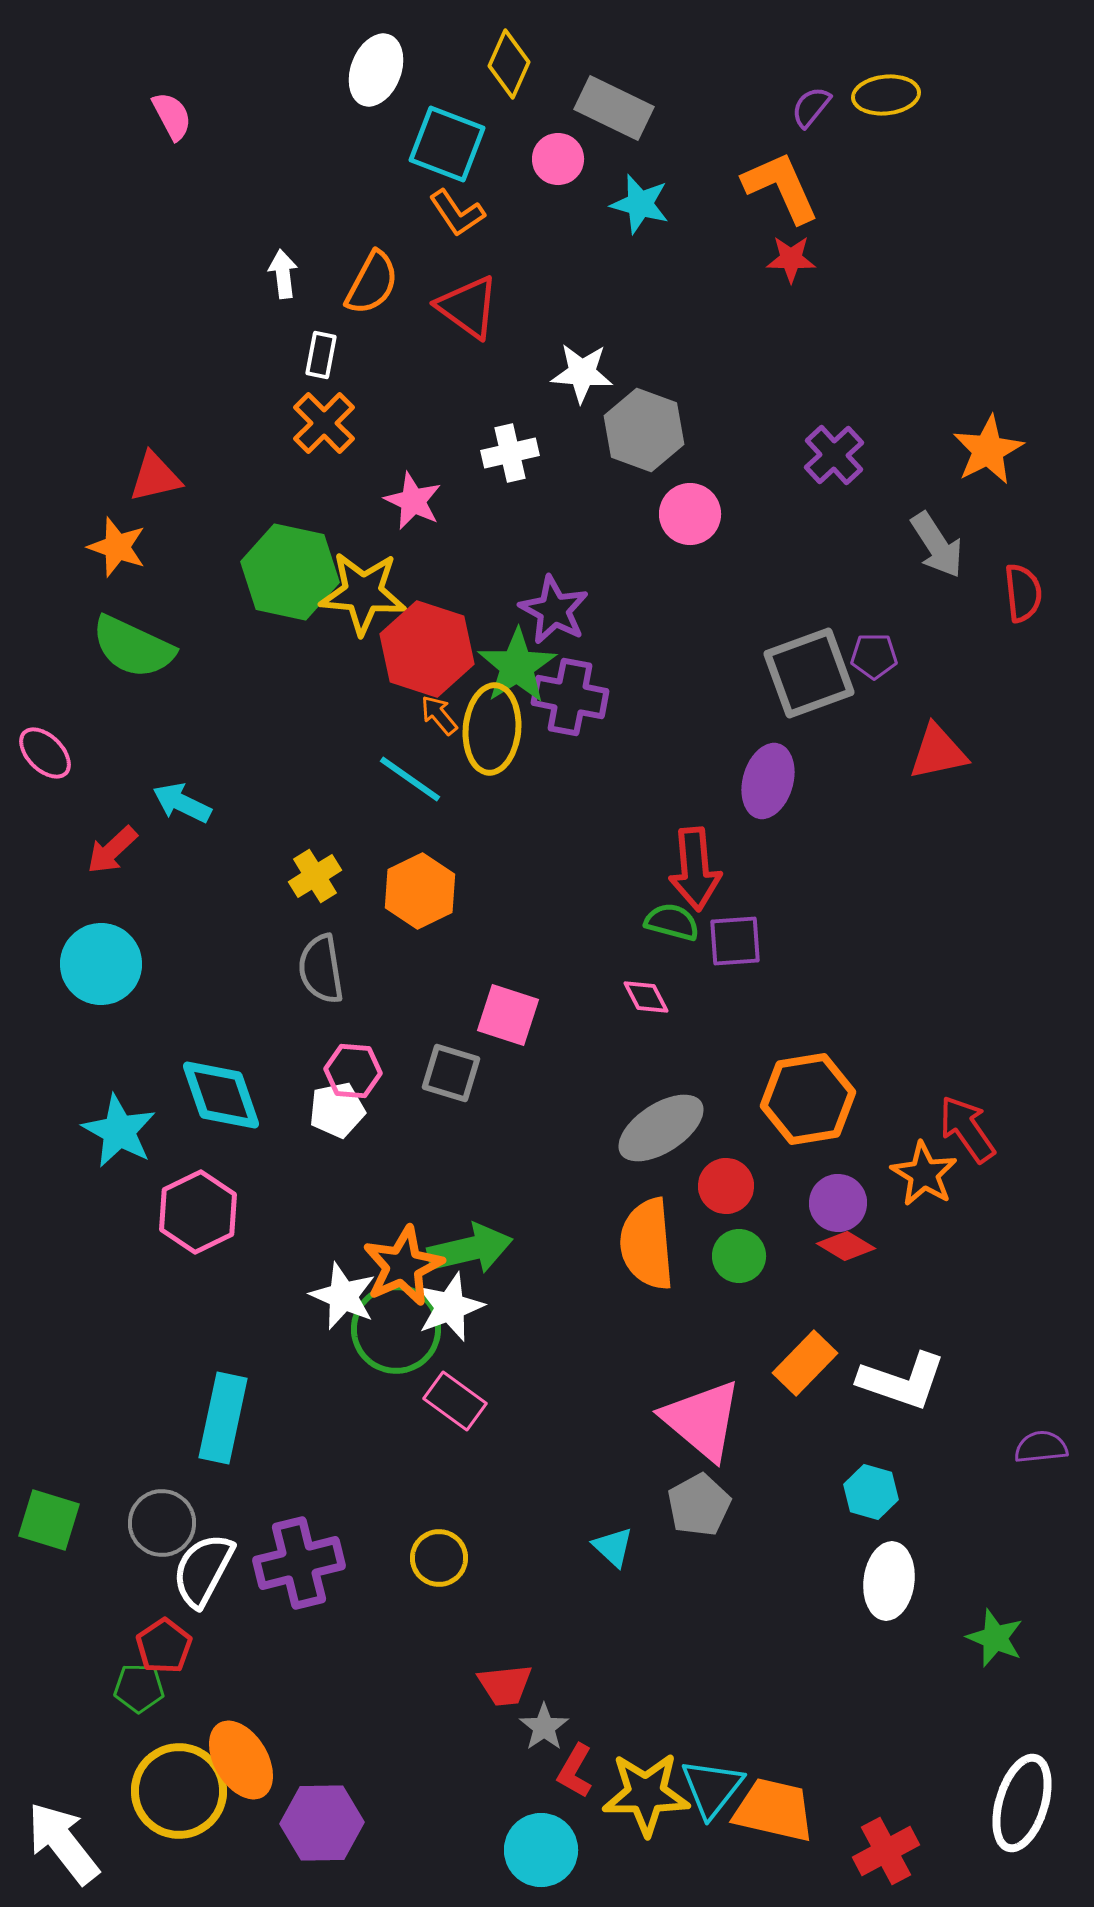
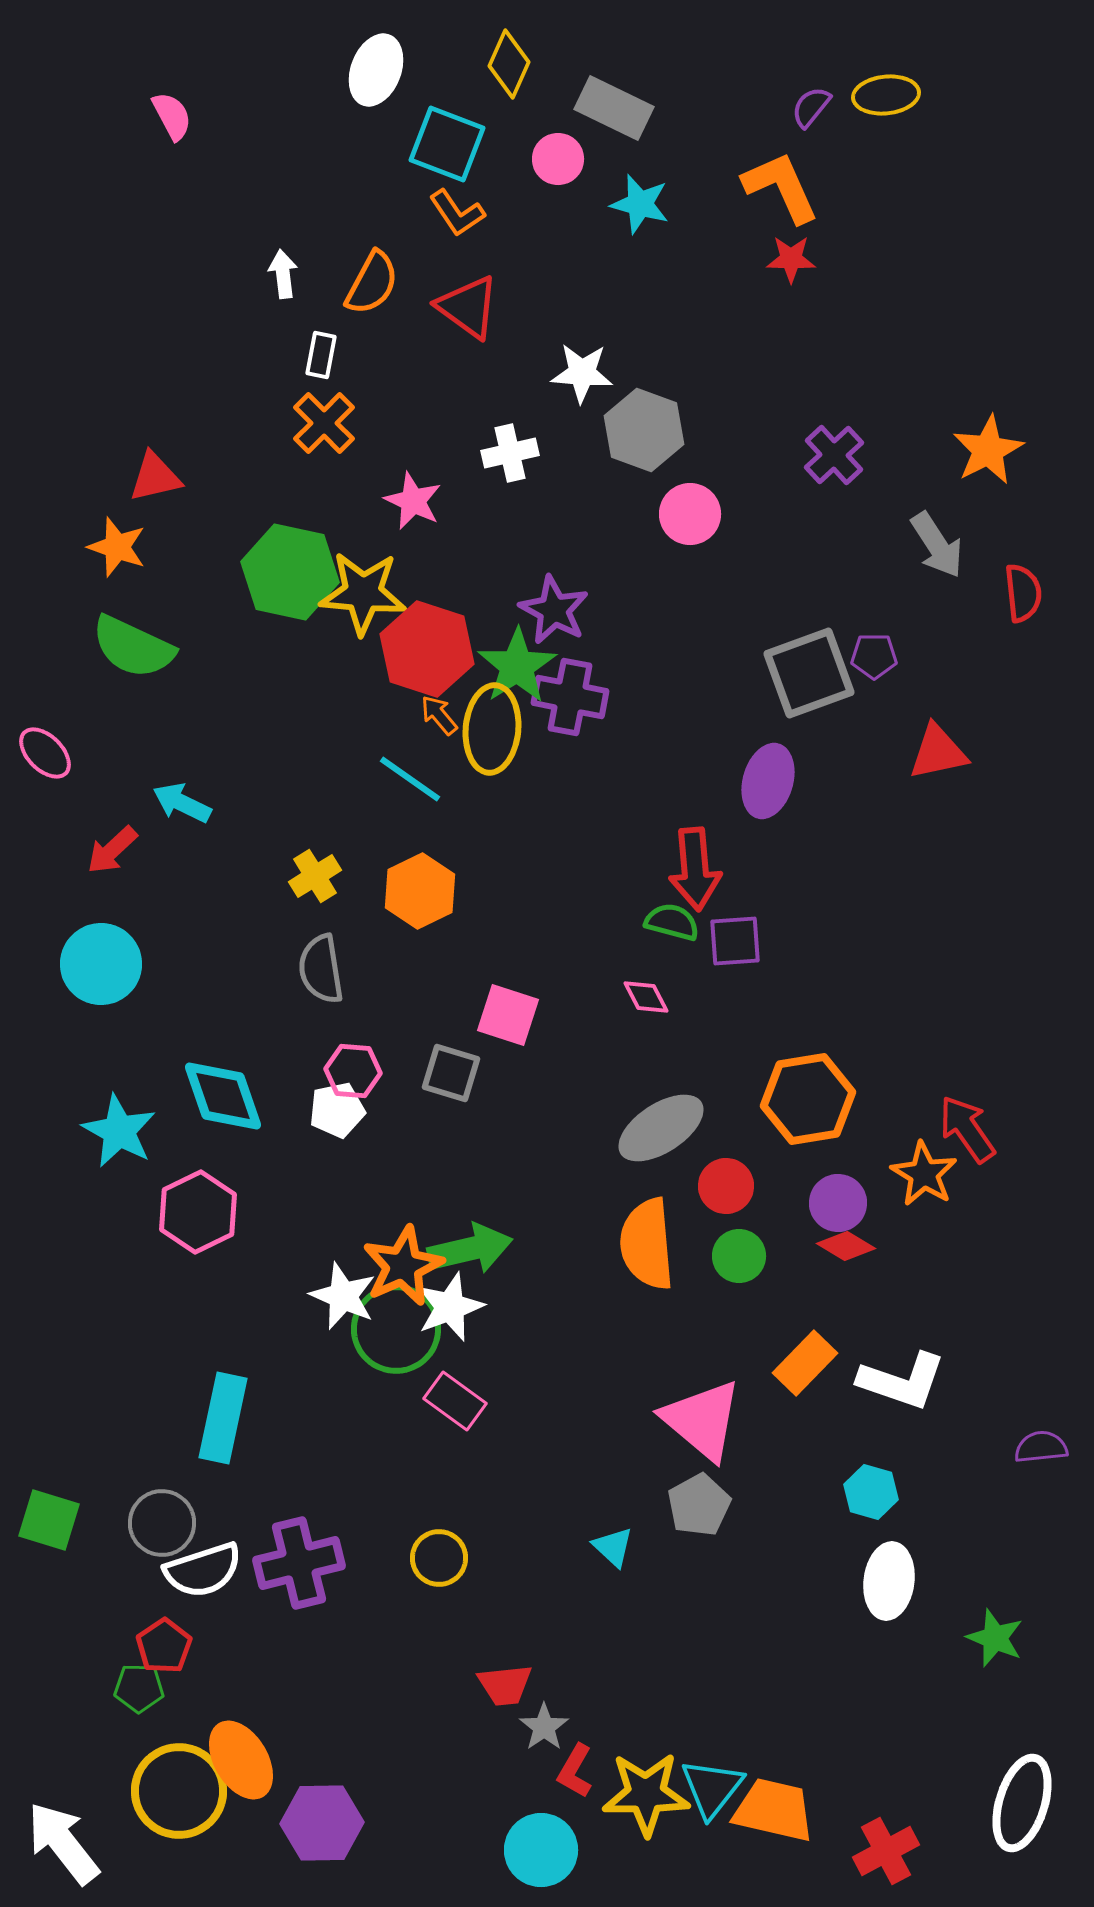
cyan diamond at (221, 1095): moved 2 px right, 1 px down
white semicircle at (203, 1570): rotated 136 degrees counterclockwise
